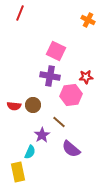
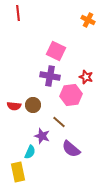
red line: moved 2 px left; rotated 28 degrees counterclockwise
red star: rotated 24 degrees clockwise
purple star: moved 1 px down; rotated 21 degrees counterclockwise
